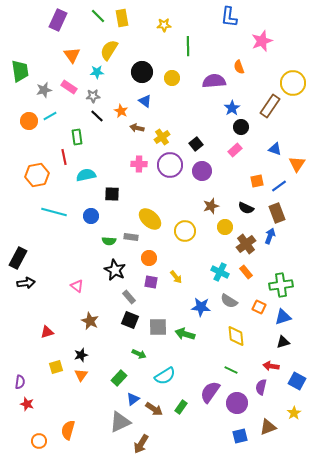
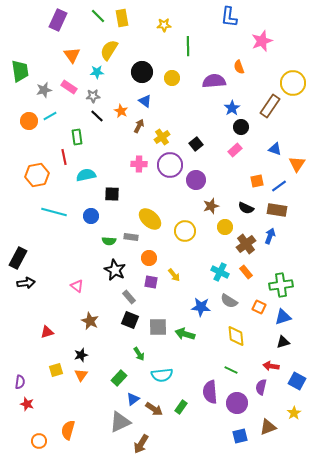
brown arrow at (137, 128): moved 2 px right, 2 px up; rotated 104 degrees clockwise
purple circle at (202, 171): moved 6 px left, 9 px down
brown rectangle at (277, 213): moved 3 px up; rotated 60 degrees counterclockwise
yellow arrow at (176, 277): moved 2 px left, 2 px up
green arrow at (139, 354): rotated 32 degrees clockwise
yellow square at (56, 367): moved 3 px down
cyan semicircle at (165, 376): moved 3 px left, 1 px up; rotated 25 degrees clockwise
purple semicircle at (210, 392): rotated 40 degrees counterclockwise
